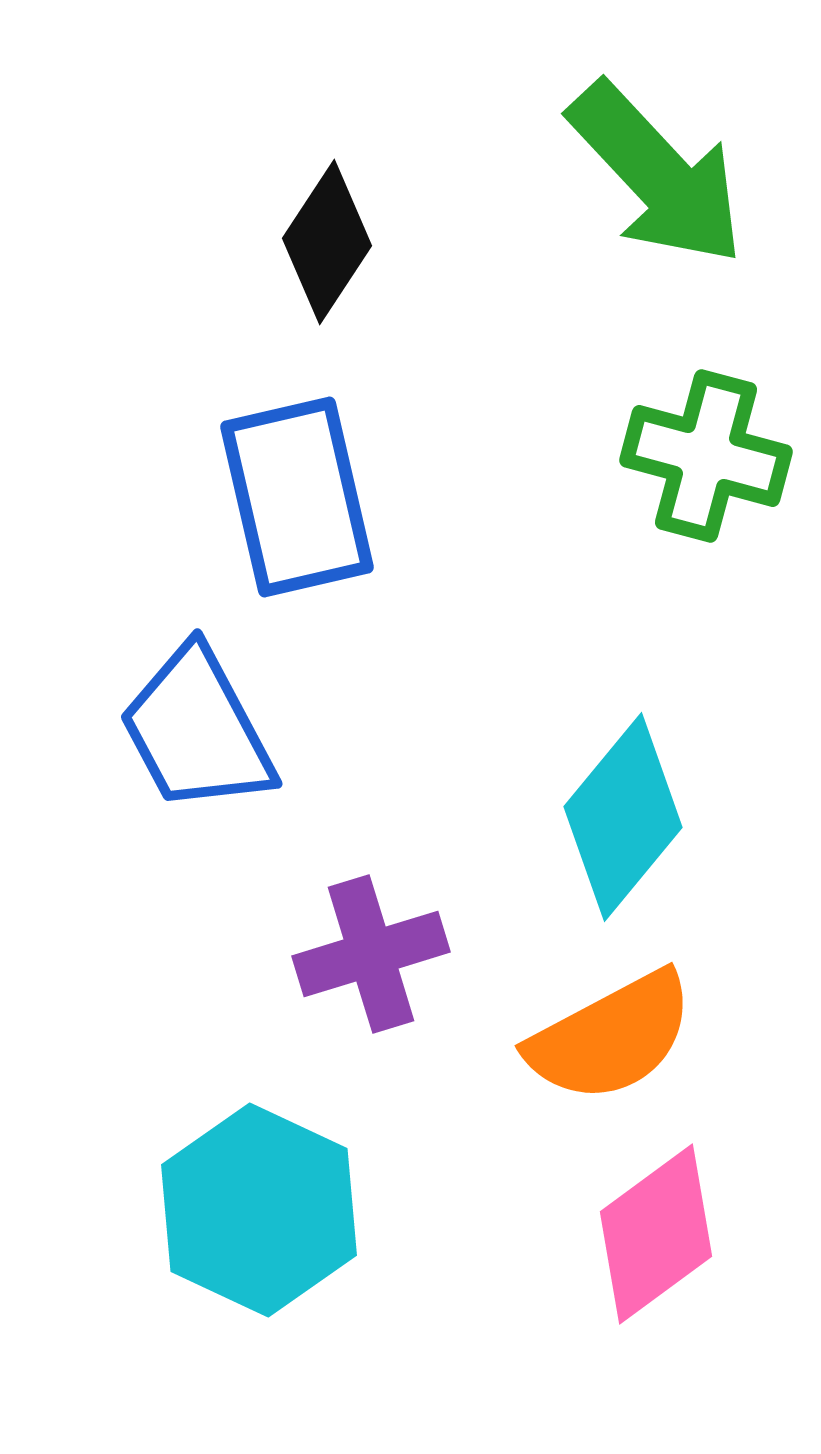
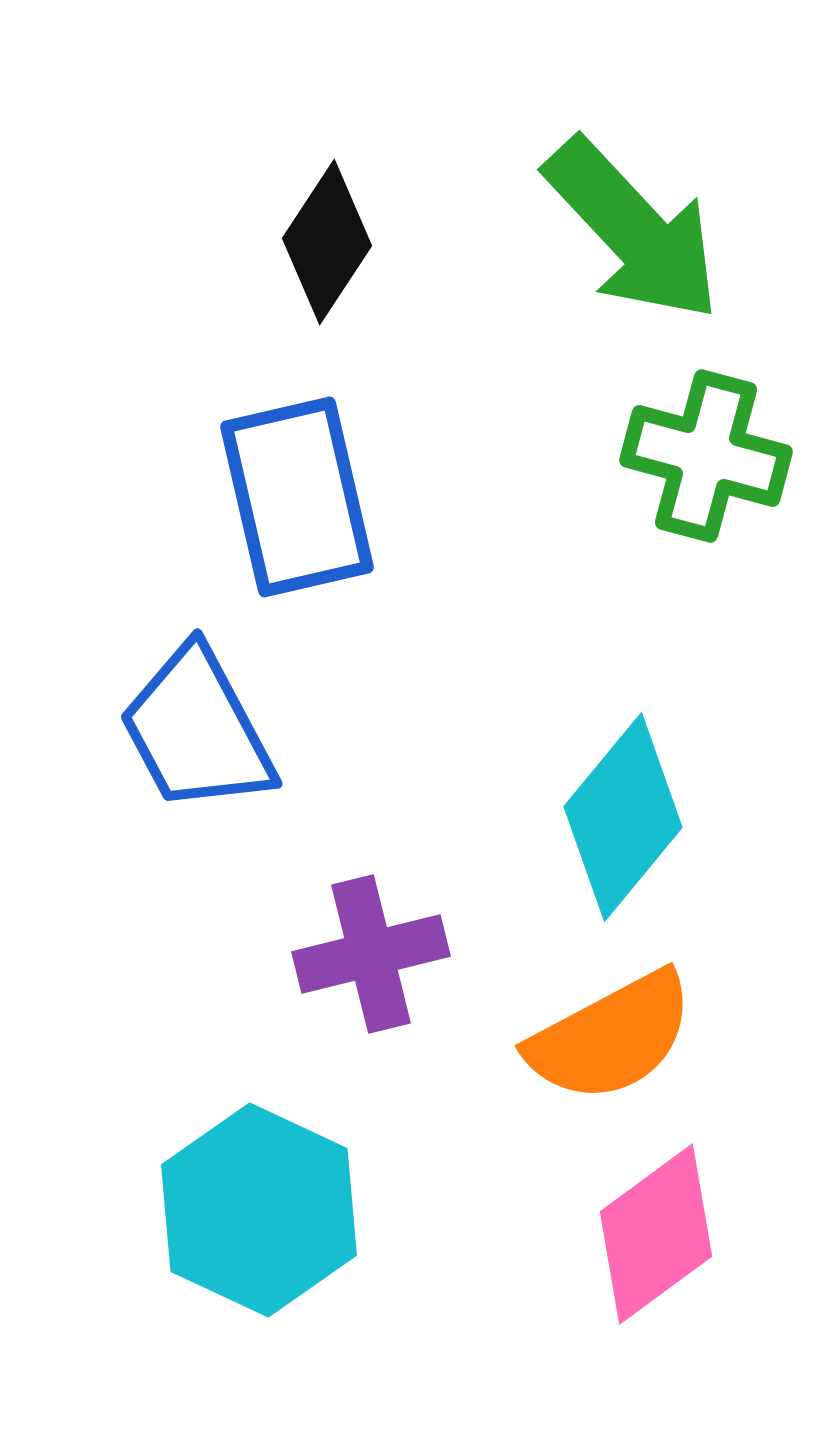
green arrow: moved 24 px left, 56 px down
purple cross: rotated 3 degrees clockwise
